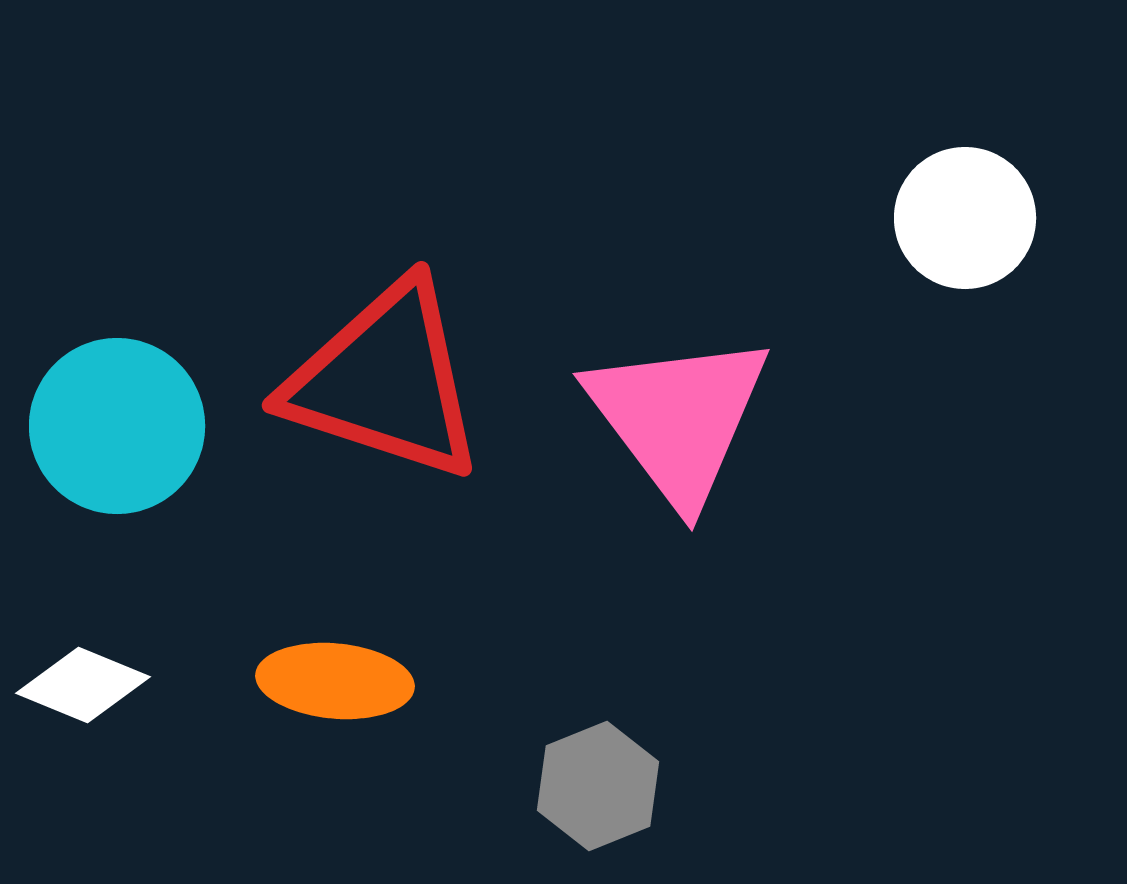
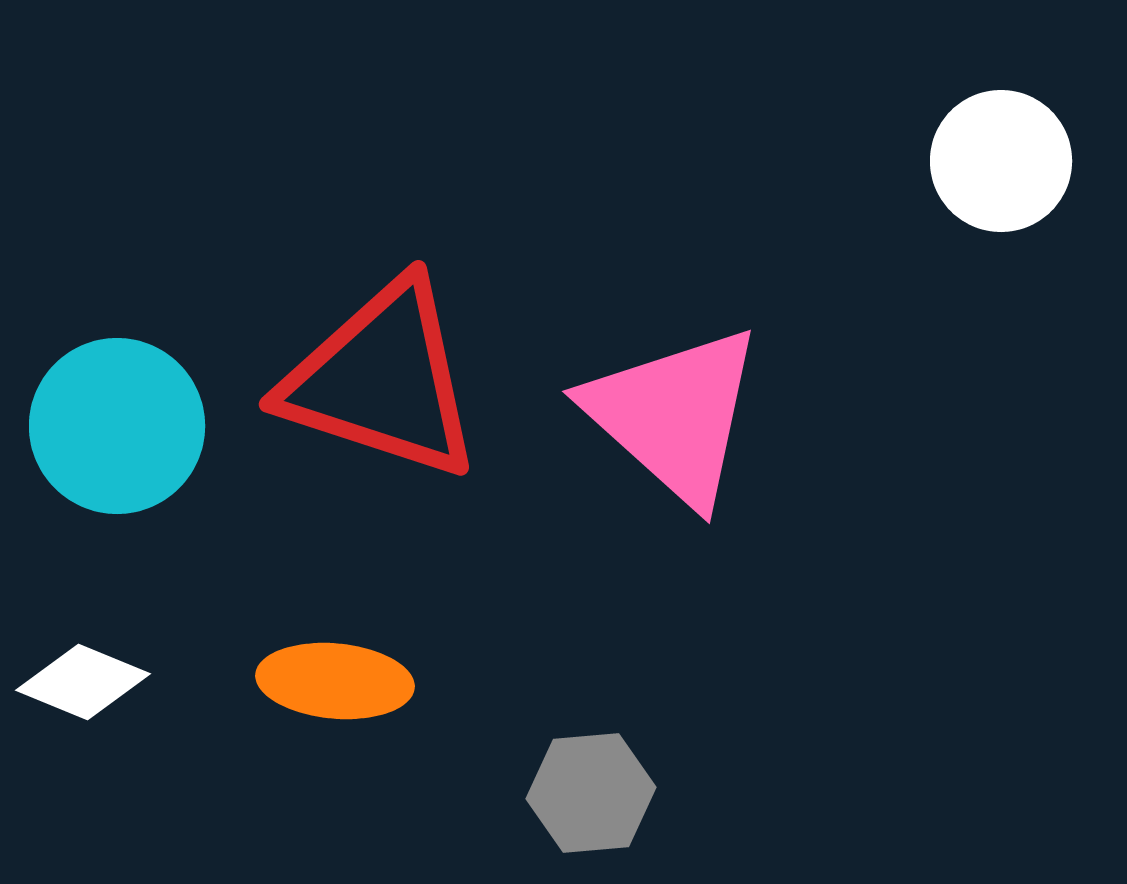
white circle: moved 36 px right, 57 px up
red triangle: moved 3 px left, 1 px up
pink triangle: moved 4 px left, 3 px up; rotated 11 degrees counterclockwise
white diamond: moved 3 px up
gray hexagon: moved 7 px left, 7 px down; rotated 17 degrees clockwise
